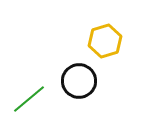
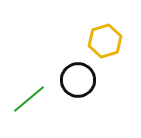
black circle: moved 1 px left, 1 px up
